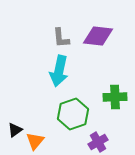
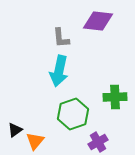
purple diamond: moved 15 px up
